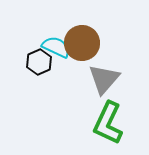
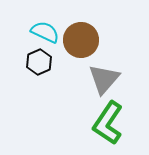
brown circle: moved 1 px left, 3 px up
cyan semicircle: moved 11 px left, 15 px up
green L-shape: rotated 9 degrees clockwise
